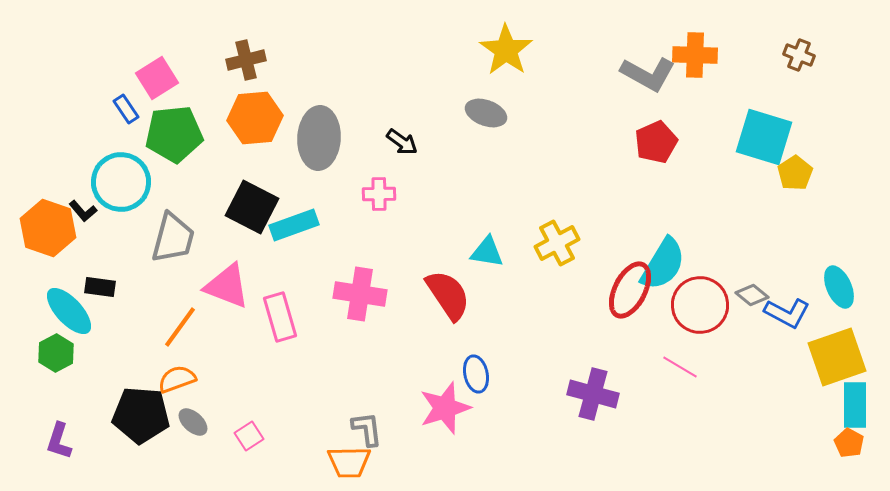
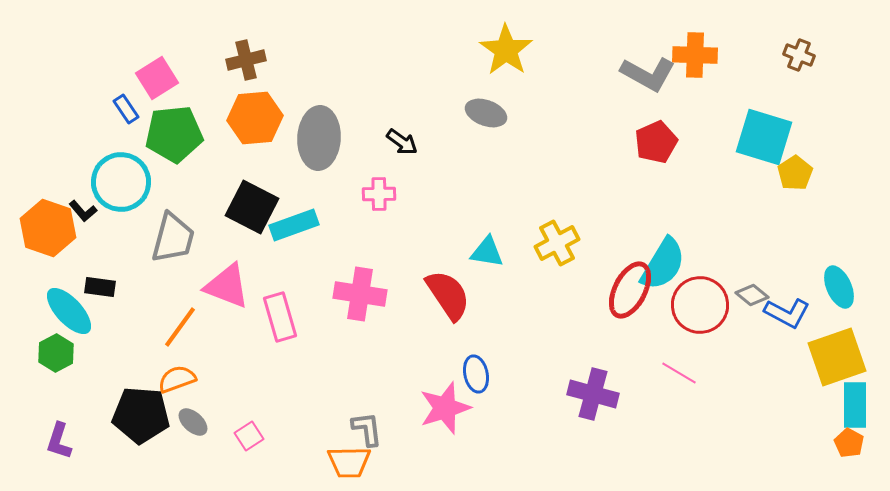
pink line at (680, 367): moved 1 px left, 6 px down
